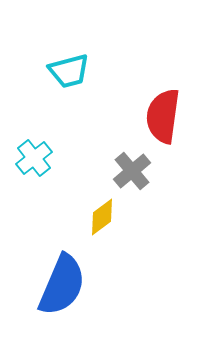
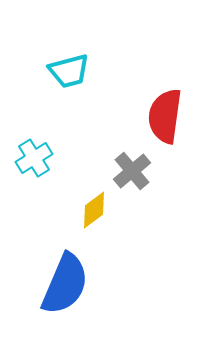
red semicircle: moved 2 px right
cyan cross: rotated 6 degrees clockwise
yellow diamond: moved 8 px left, 7 px up
blue semicircle: moved 3 px right, 1 px up
